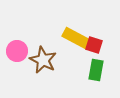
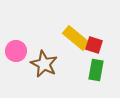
yellow rectangle: rotated 12 degrees clockwise
pink circle: moved 1 px left
brown star: moved 1 px right, 4 px down
